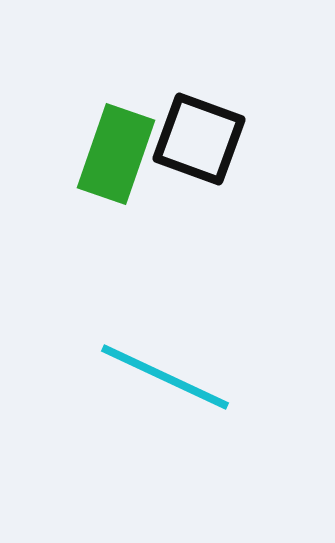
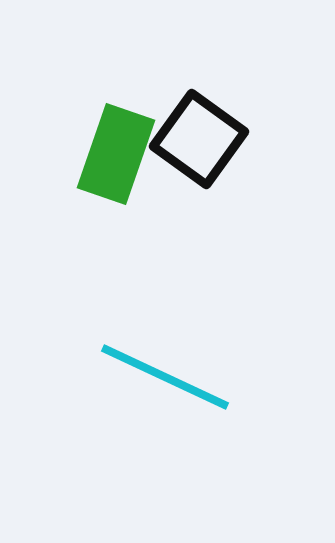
black square: rotated 16 degrees clockwise
